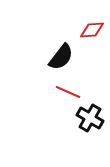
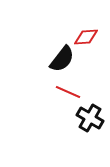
red diamond: moved 6 px left, 7 px down
black semicircle: moved 1 px right, 2 px down
